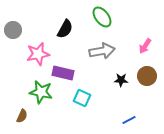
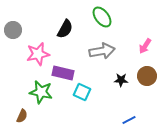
cyan square: moved 6 px up
